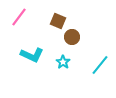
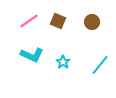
pink line: moved 10 px right, 4 px down; rotated 18 degrees clockwise
brown circle: moved 20 px right, 15 px up
